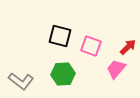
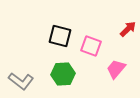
red arrow: moved 18 px up
